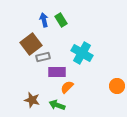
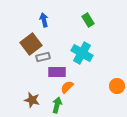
green rectangle: moved 27 px right
green arrow: rotated 84 degrees clockwise
